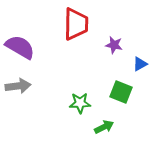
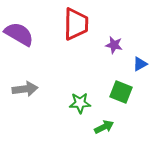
purple semicircle: moved 1 px left, 13 px up
gray arrow: moved 7 px right, 3 px down
